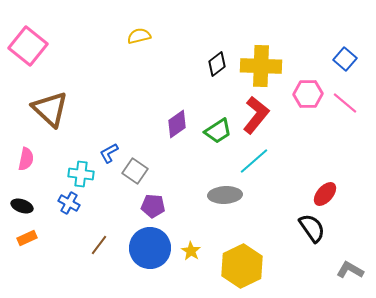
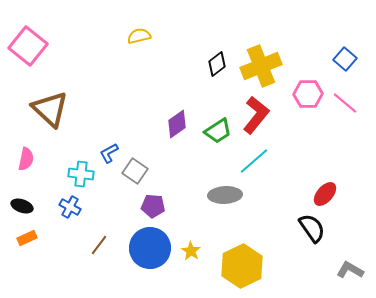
yellow cross: rotated 24 degrees counterclockwise
blue cross: moved 1 px right, 4 px down
